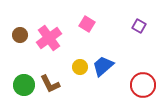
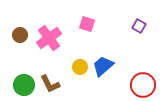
pink square: rotated 14 degrees counterclockwise
